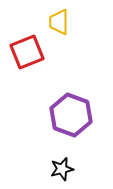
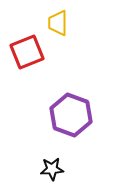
yellow trapezoid: moved 1 px left, 1 px down
black star: moved 10 px left; rotated 10 degrees clockwise
